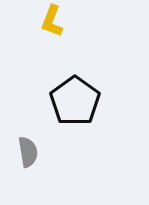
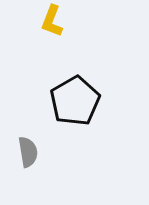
black pentagon: rotated 6 degrees clockwise
